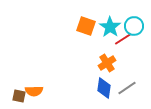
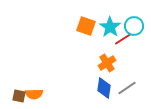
orange semicircle: moved 3 px down
